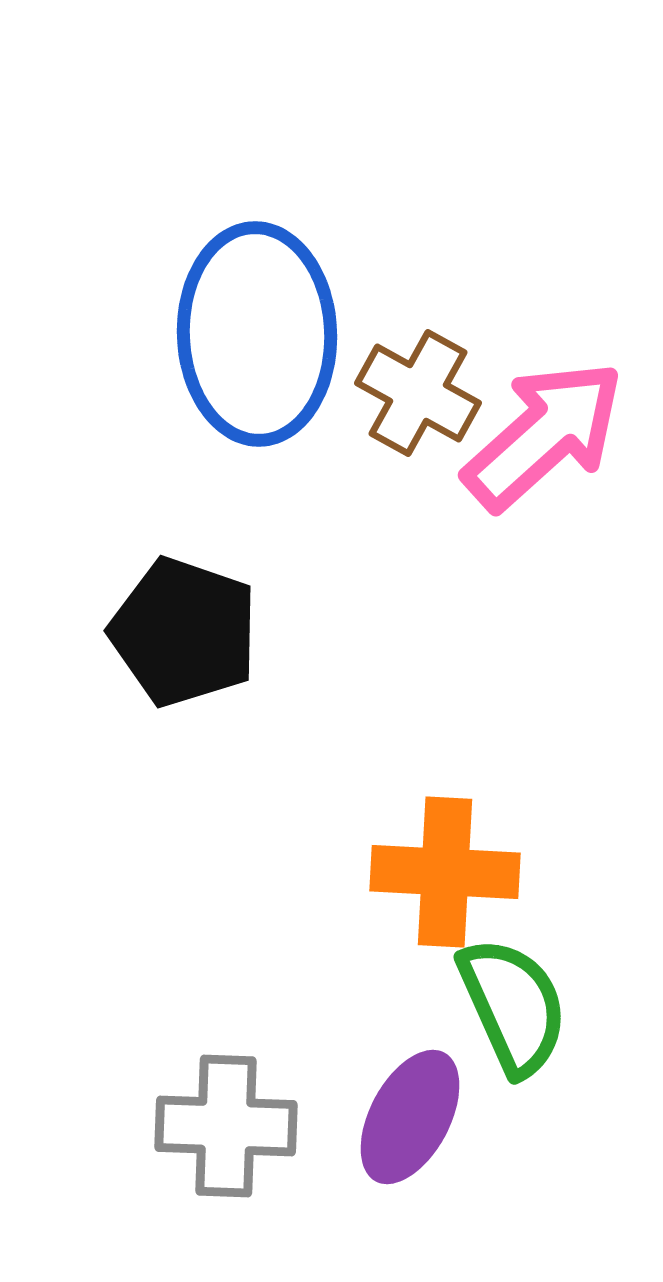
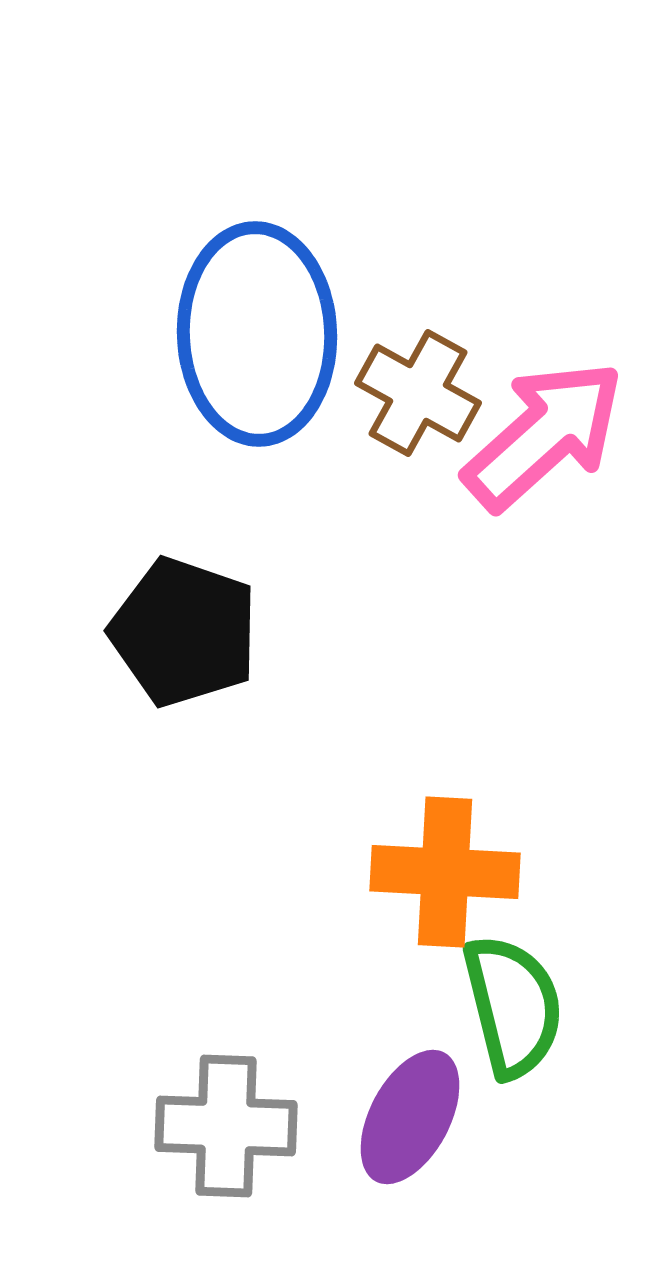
green semicircle: rotated 10 degrees clockwise
